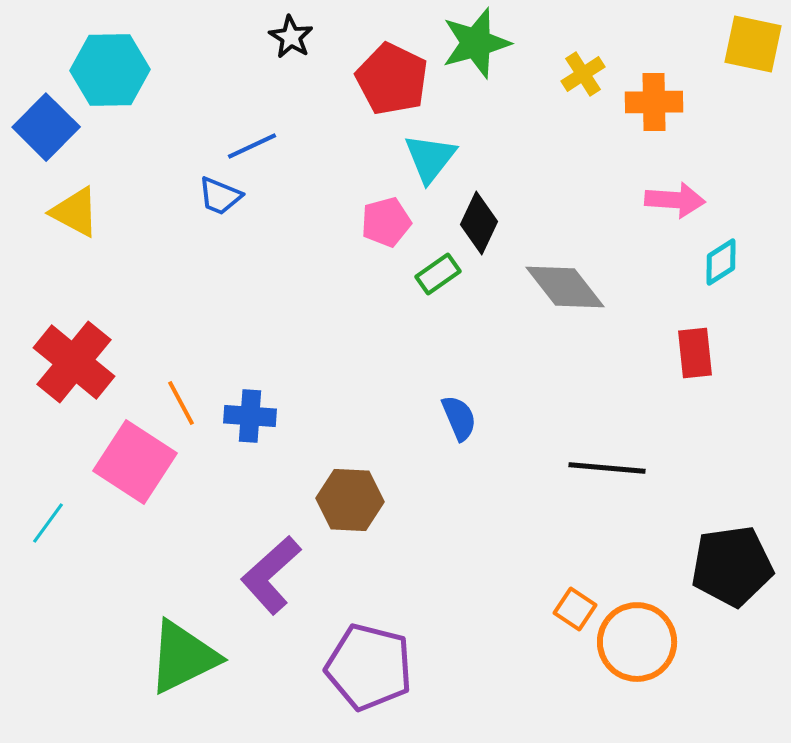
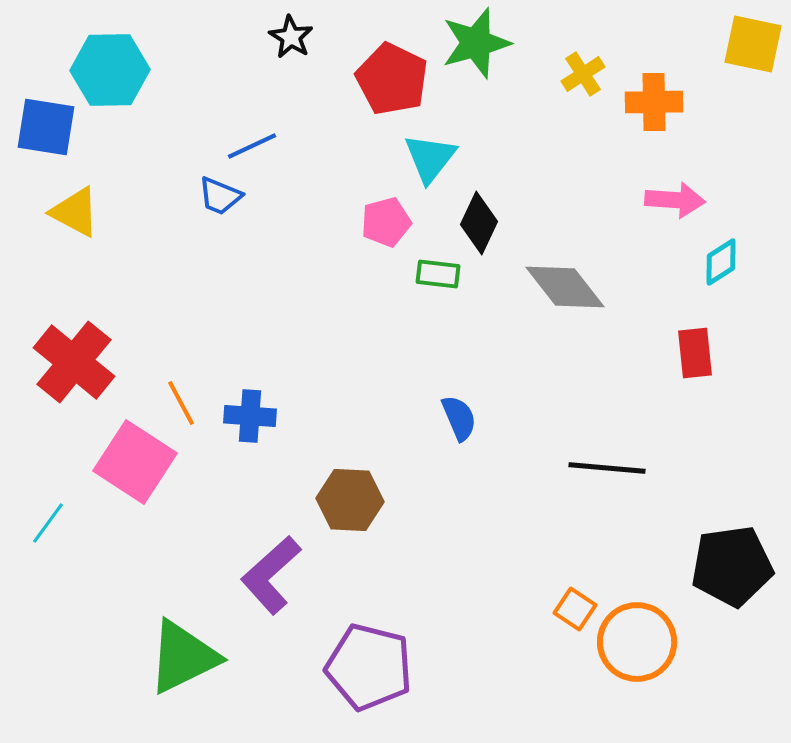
blue square: rotated 36 degrees counterclockwise
green rectangle: rotated 42 degrees clockwise
